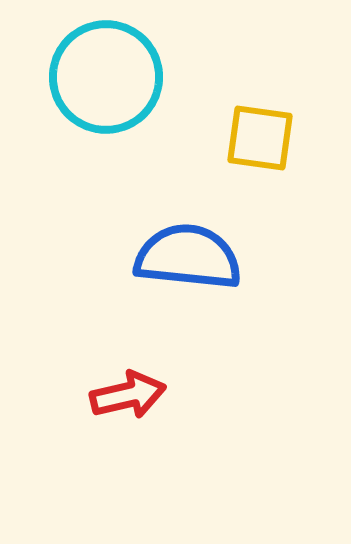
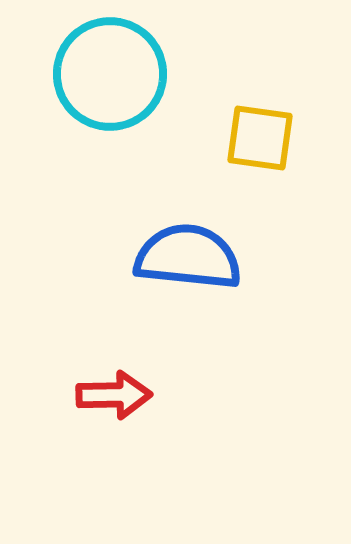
cyan circle: moved 4 px right, 3 px up
red arrow: moved 14 px left; rotated 12 degrees clockwise
